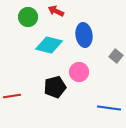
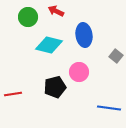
red line: moved 1 px right, 2 px up
